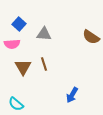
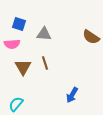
blue square: rotated 24 degrees counterclockwise
brown line: moved 1 px right, 1 px up
cyan semicircle: rotated 91 degrees clockwise
